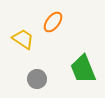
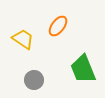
orange ellipse: moved 5 px right, 4 px down
gray circle: moved 3 px left, 1 px down
